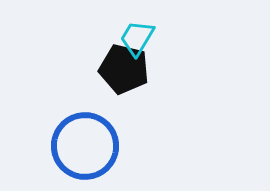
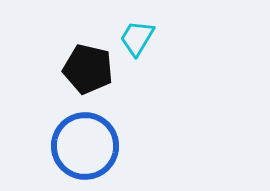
black pentagon: moved 36 px left
